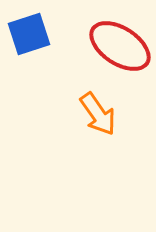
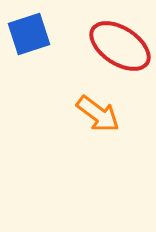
orange arrow: rotated 18 degrees counterclockwise
